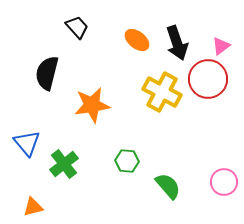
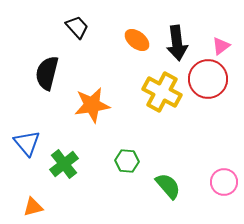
black arrow: rotated 12 degrees clockwise
